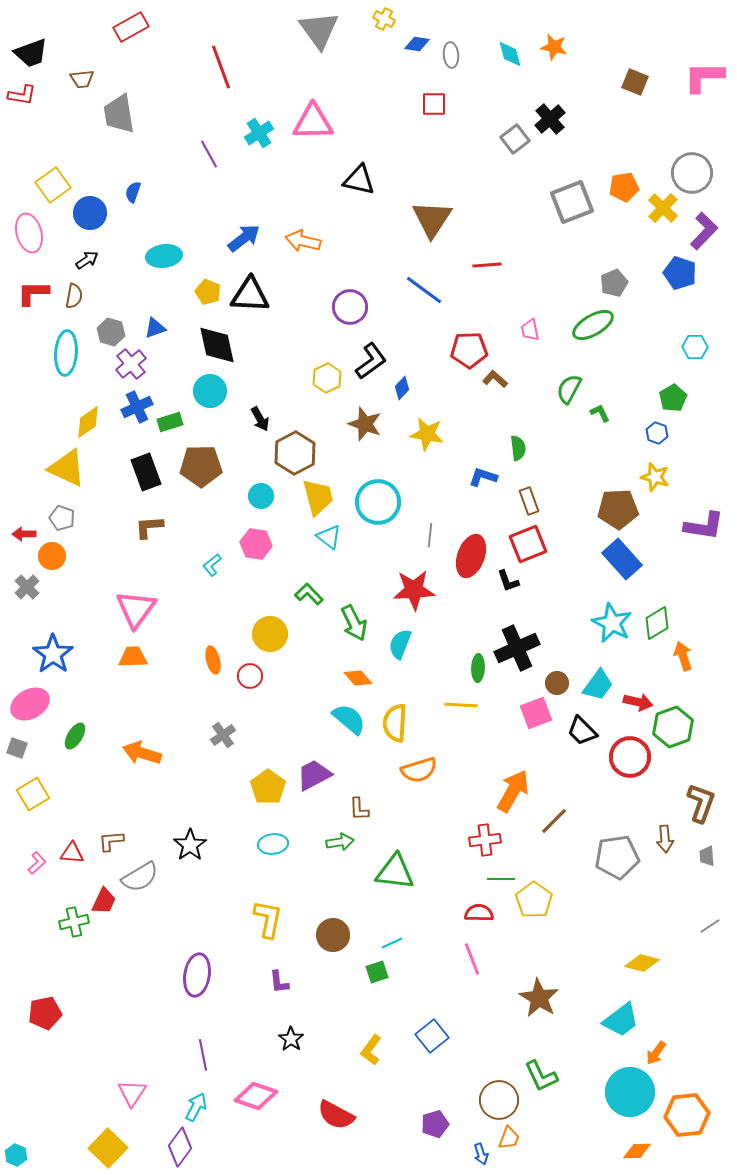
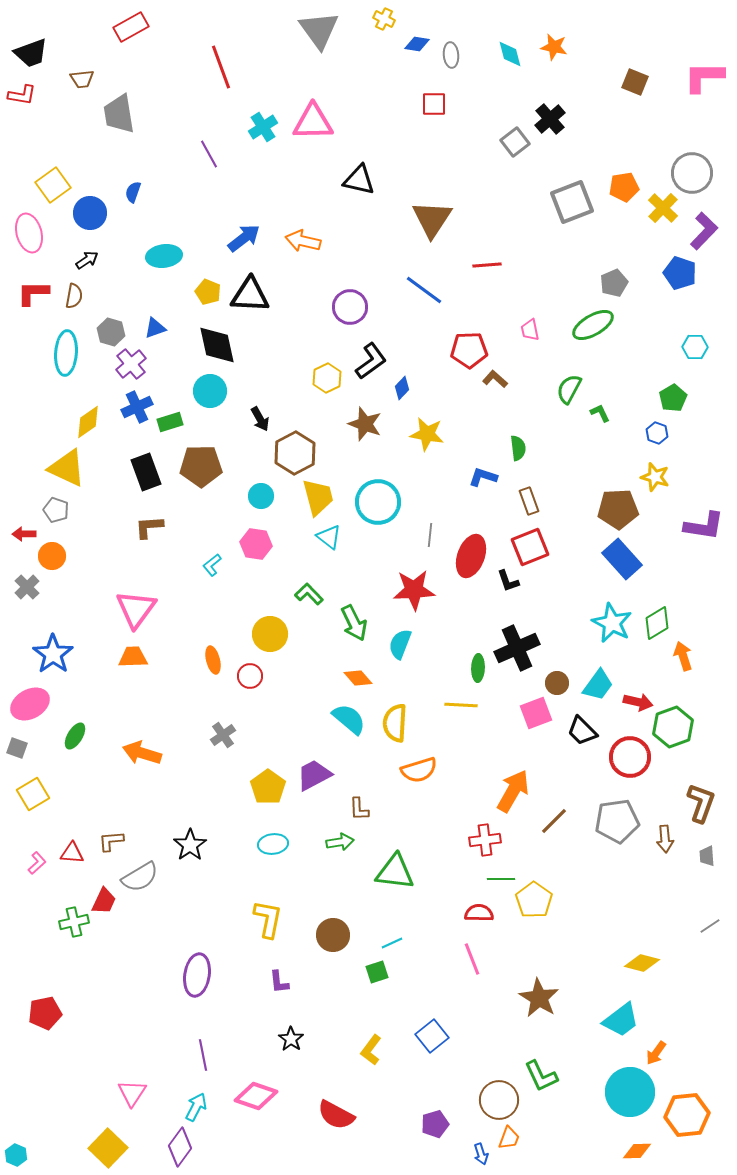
cyan cross at (259, 133): moved 4 px right, 6 px up
gray square at (515, 139): moved 3 px down
gray pentagon at (62, 518): moved 6 px left, 8 px up
red square at (528, 544): moved 2 px right, 3 px down
gray pentagon at (617, 857): moved 36 px up
